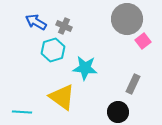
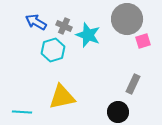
pink square: rotated 21 degrees clockwise
cyan star: moved 3 px right, 33 px up; rotated 15 degrees clockwise
yellow triangle: rotated 48 degrees counterclockwise
